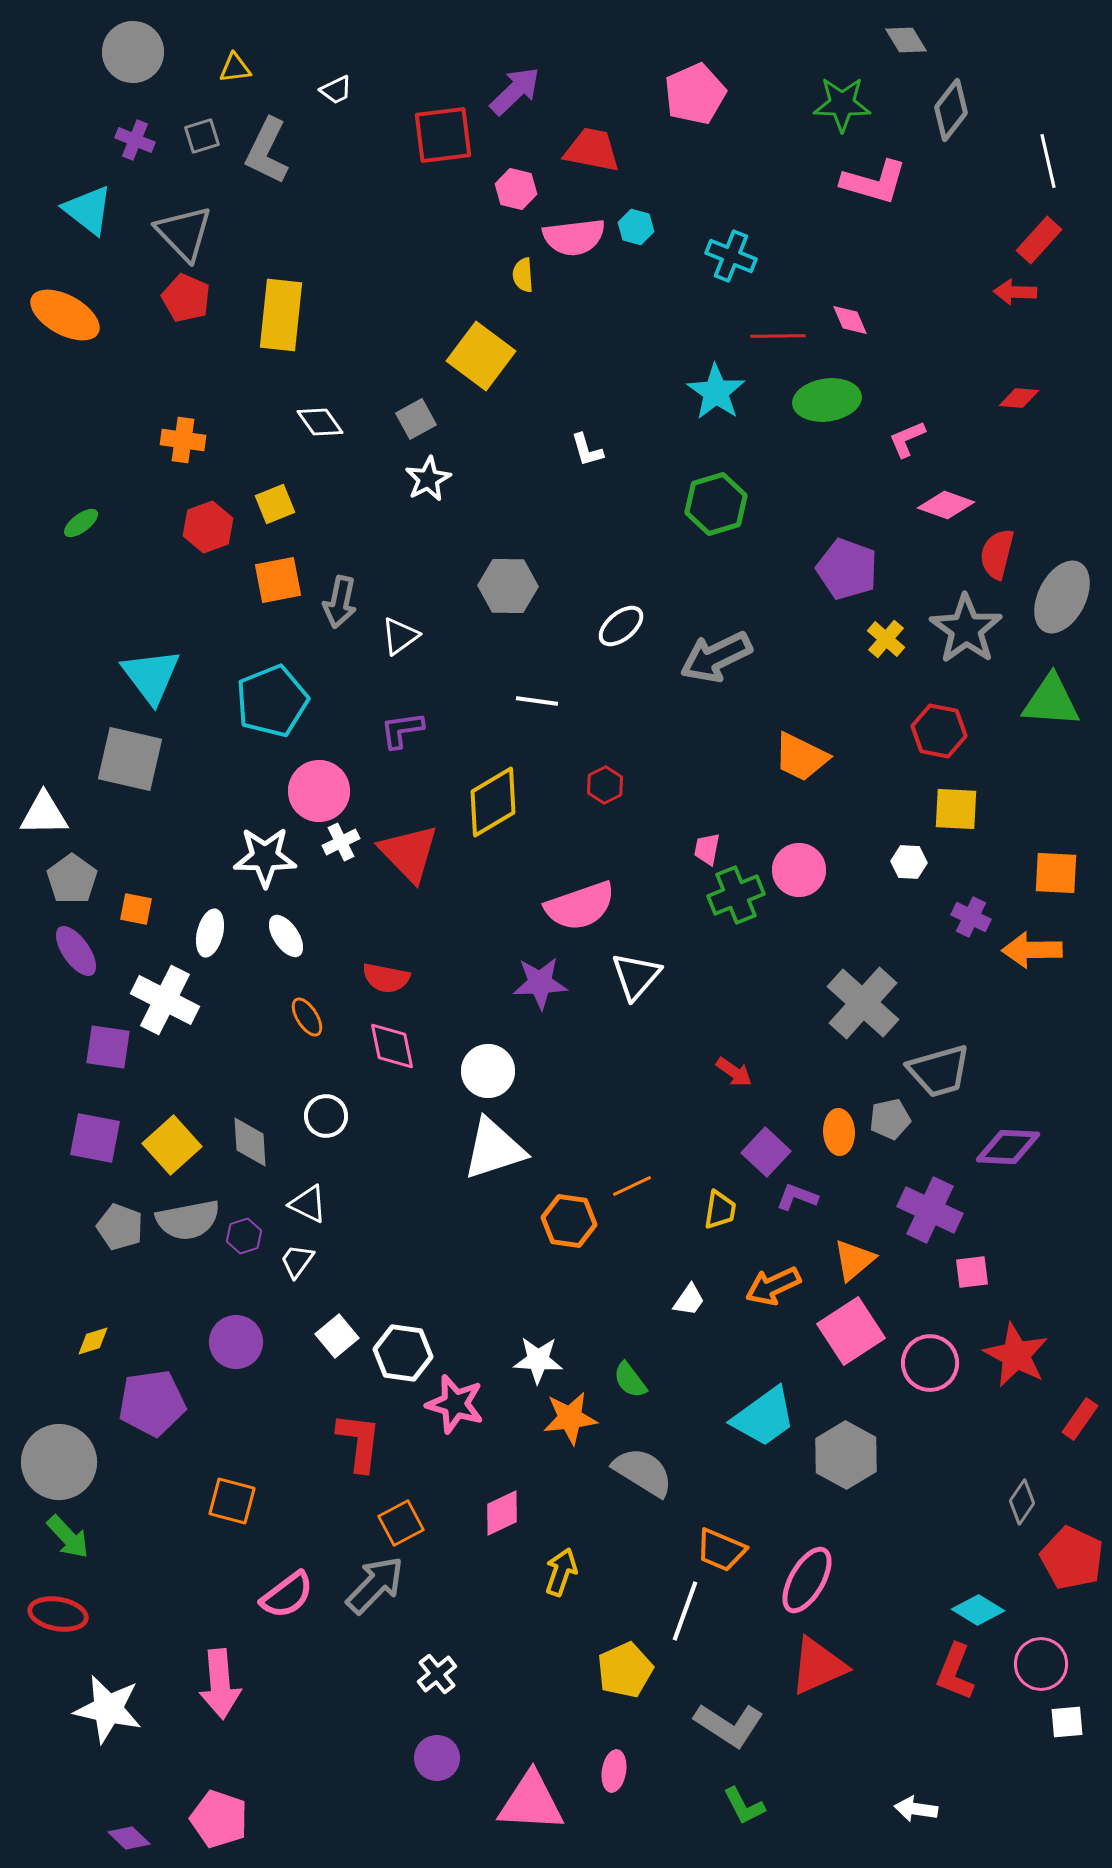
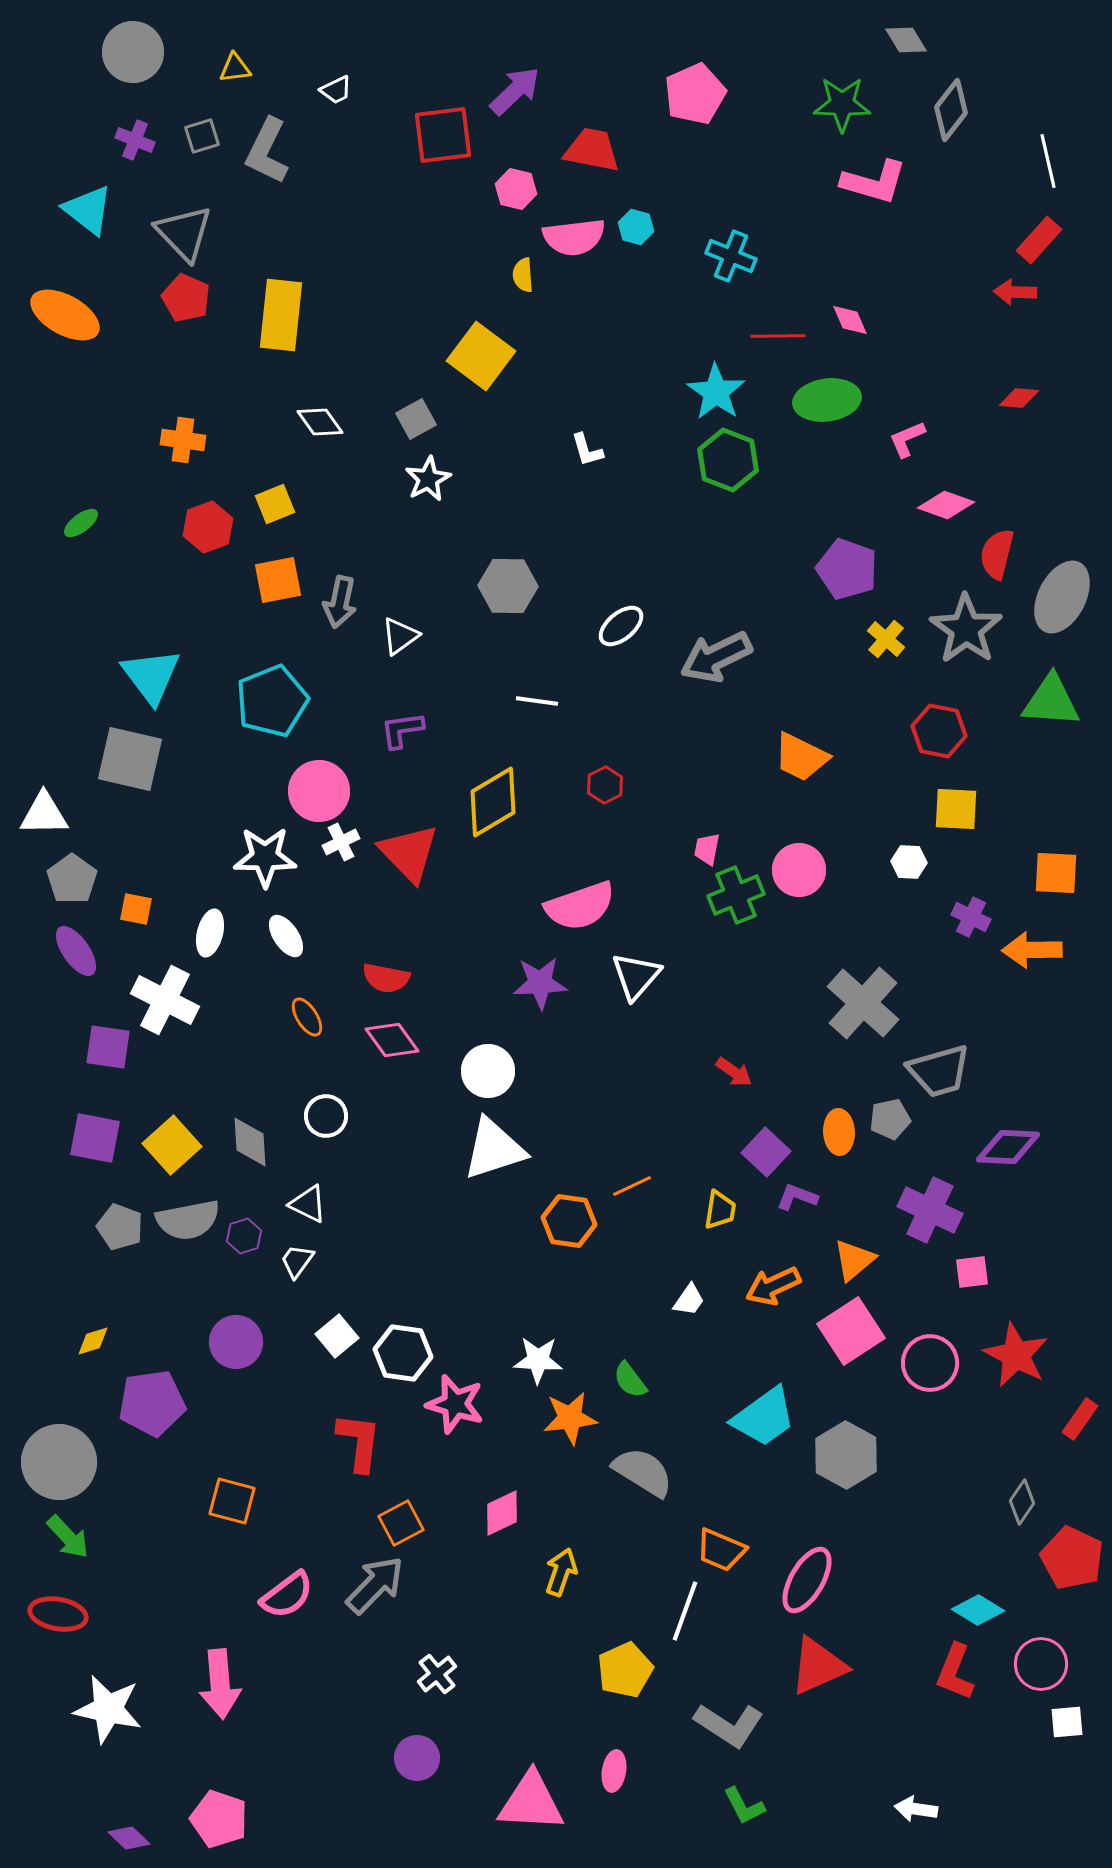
green hexagon at (716, 504): moved 12 px right, 44 px up; rotated 22 degrees counterclockwise
pink diamond at (392, 1046): moved 6 px up; rotated 24 degrees counterclockwise
purple circle at (437, 1758): moved 20 px left
